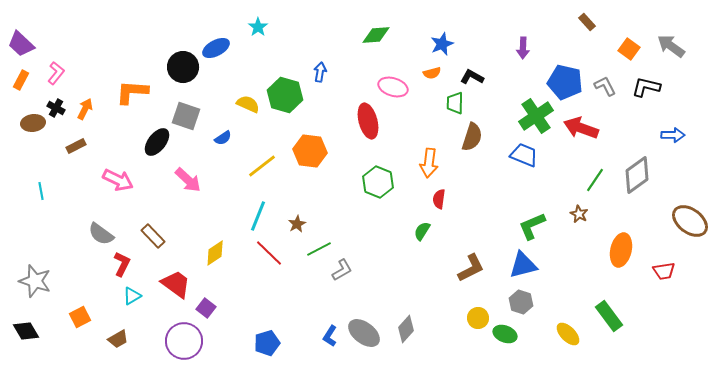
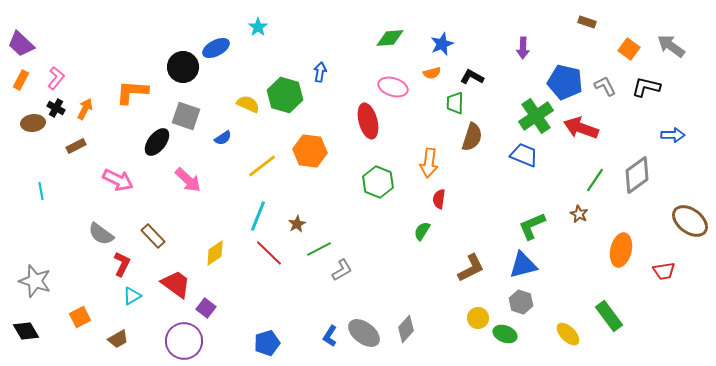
brown rectangle at (587, 22): rotated 30 degrees counterclockwise
green diamond at (376, 35): moved 14 px right, 3 px down
pink L-shape at (56, 73): moved 5 px down
